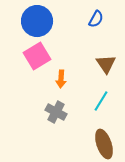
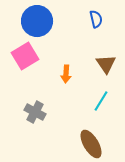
blue semicircle: rotated 42 degrees counterclockwise
pink square: moved 12 px left
orange arrow: moved 5 px right, 5 px up
gray cross: moved 21 px left
brown ellipse: moved 13 px left; rotated 12 degrees counterclockwise
